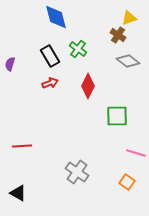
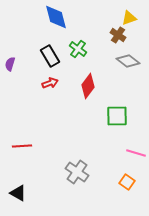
red diamond: rotated 10 degrees clockwise
